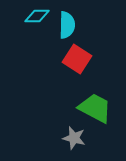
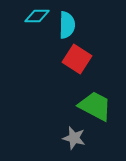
green trapezoid: moved 2 px up
